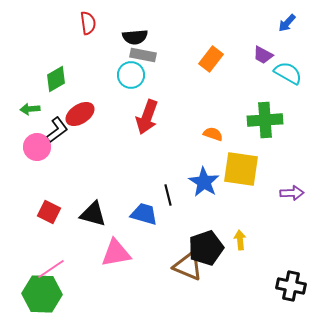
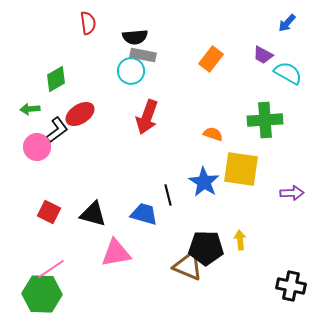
cyan circle: moved 4 px up
black pentagon: rotated 20 degrees clockwise
